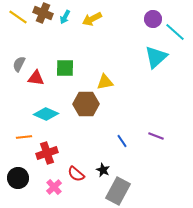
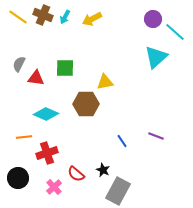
brown cross: moved 2 px down
